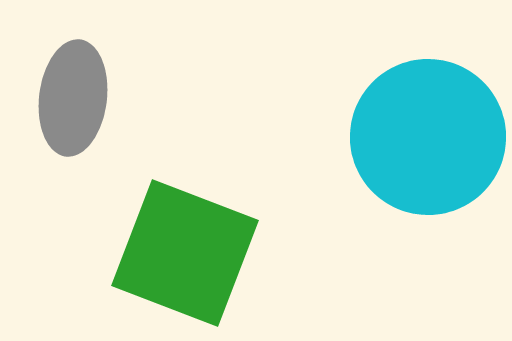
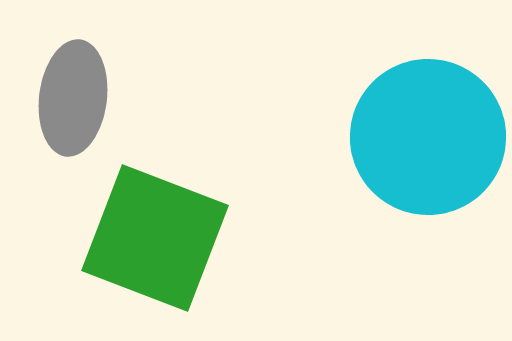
green square: moved 30 px left, 15 px up
